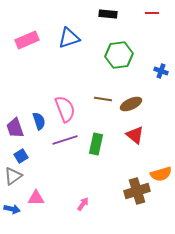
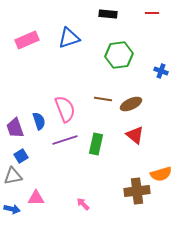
gray triangle: rotated 24 degrees clockwise
brown cross: rotated 10 degrees clockwise
pink arrow: rotated 80 degrees counterclockwise
